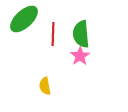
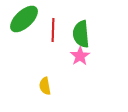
red line: moved 4 px up
